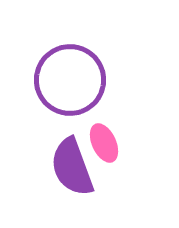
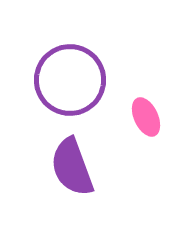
pink ellipse: moved 42 px right, 26 px up
